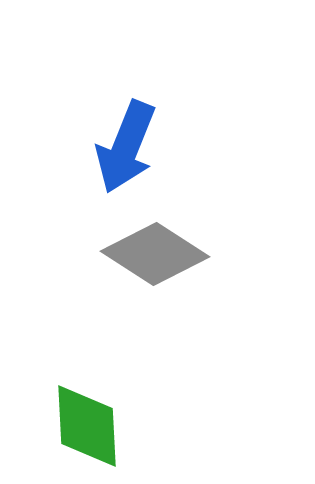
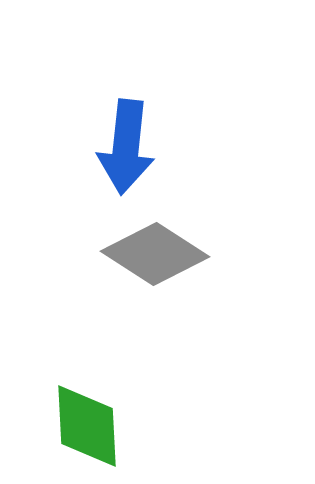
blue arrow: rotated 16 degrees counterclockwise
